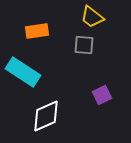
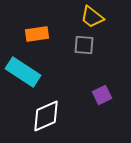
orange rectangle: moved 3 px down
